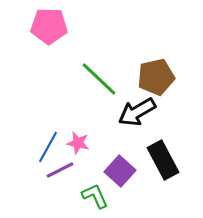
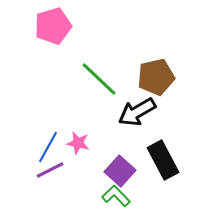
pink pentagon: moved 4 px right; rotated 18 degrees counterclockwise
purple line: moved 10 px left
green L-shape: moved 21 px right; rotated 20 degrees counterclockwise
